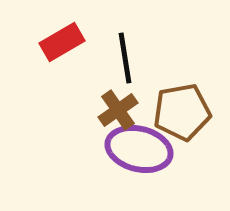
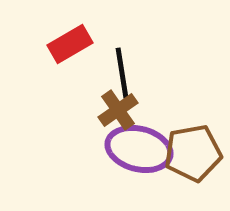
red rectangle: moved 8 px right, 2 px down
black line: moved 3 px left, 15 px down
brown pentagon: moved 11 px right, 41 px down
